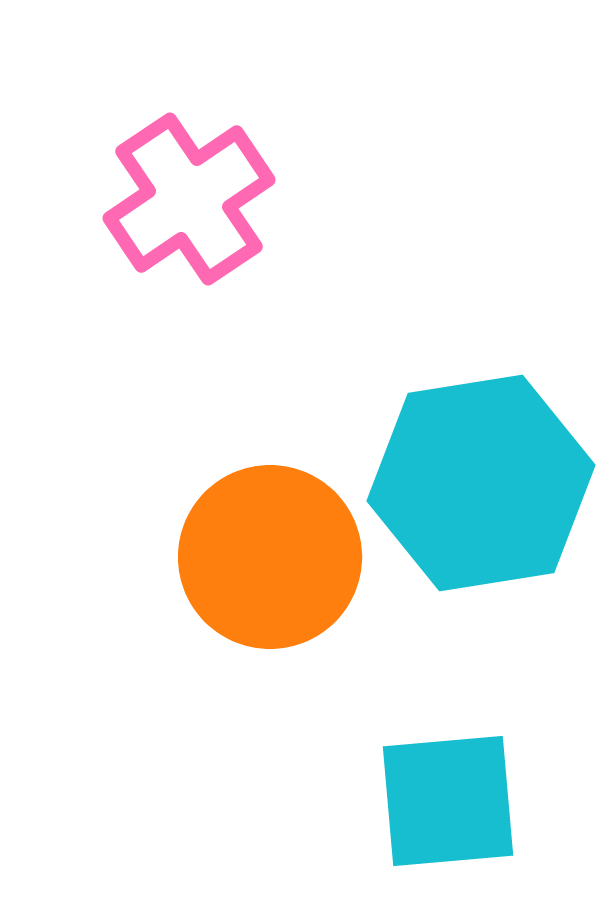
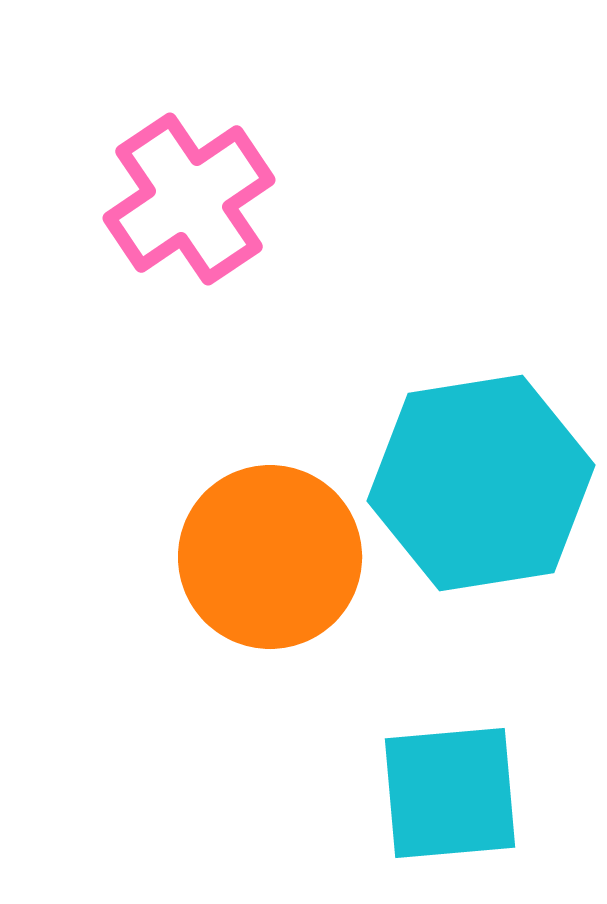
cyan square: moved 2 px right, 8 px up
